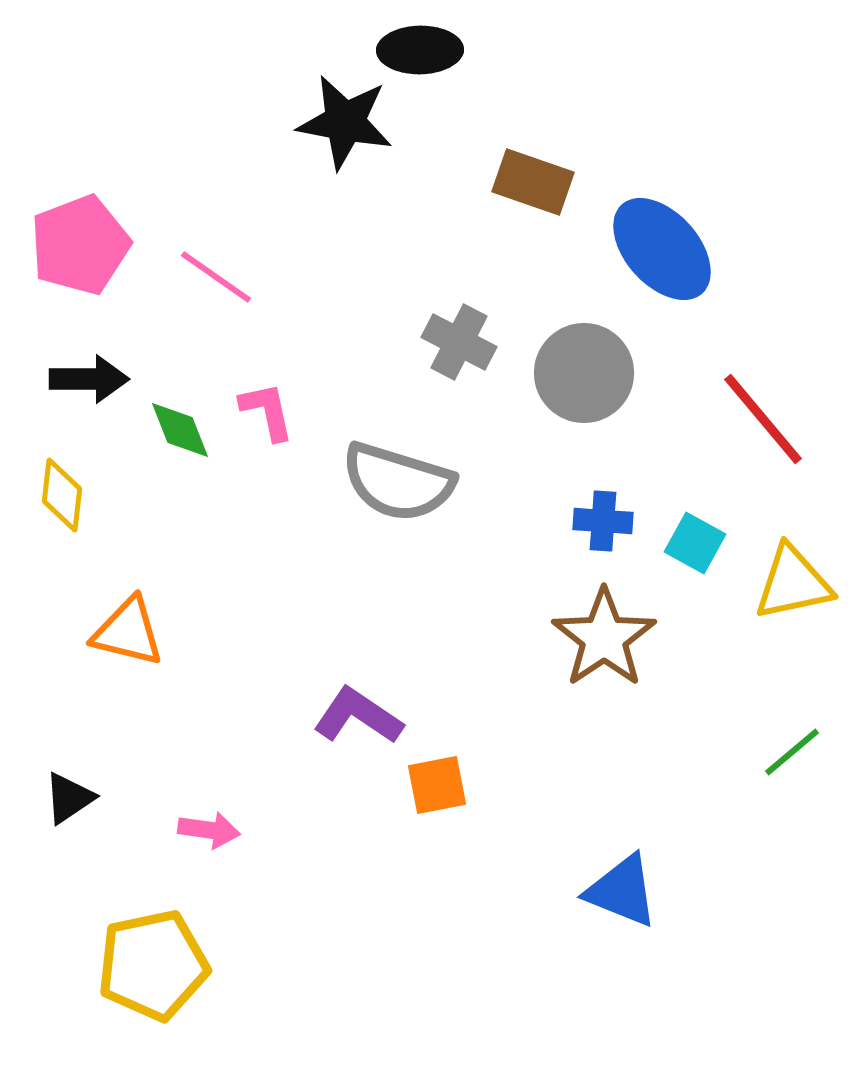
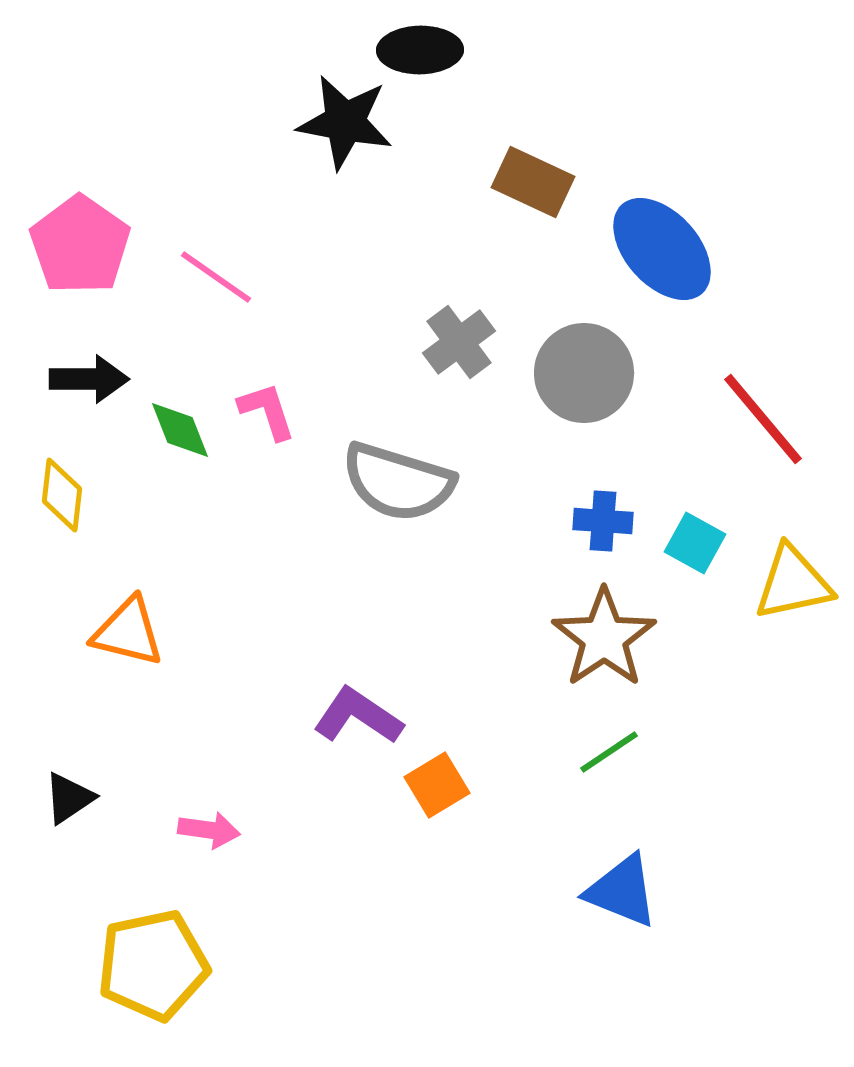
brown rectangle: rotated 6 degrees clockwise
pink pentagon: rotated 16 degrees counterclockwise
gray cross: rotated 26 degrees clockwise
pink L-shape: rotated 6 degrees counterclockwise
green line: moved 183 px left; rotated 6 degrees clockwise
orange square: rotated 20 degrees counterclockwise
